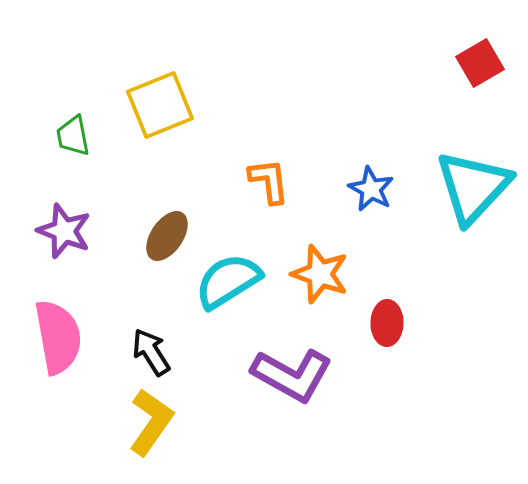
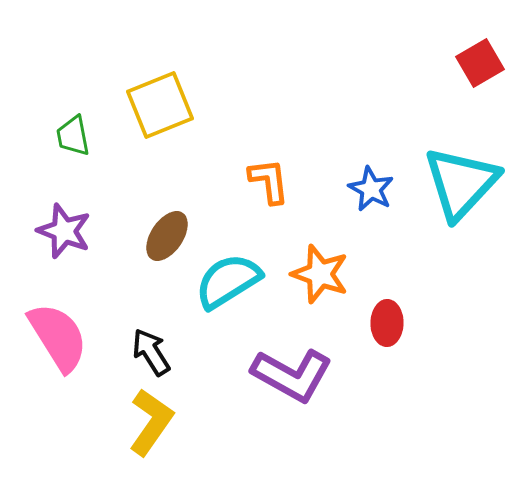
cyan triangle: moved 12 px left, 4 px up
pink semicircle: rotated 22 degrees counterclockwise
